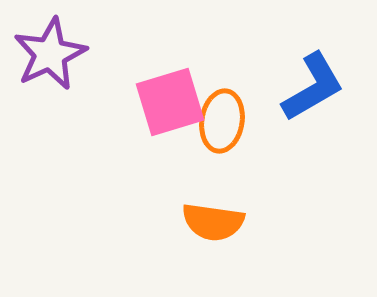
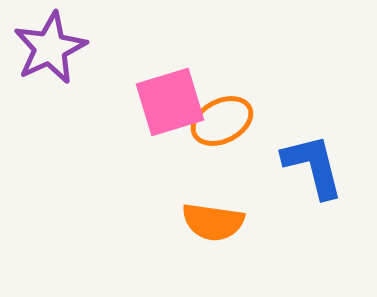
purple star: moved 6 px up
blue L-shape: moved 79 px down; rotated 74 degrees counterclockwise
orange ellipse: rotated 54 degrees clockwise
